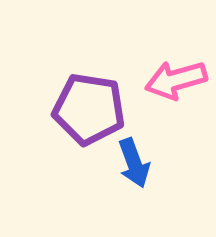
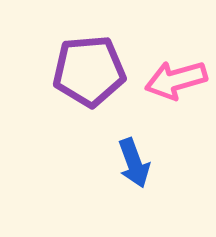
purple pentagon: moved 38 px up; rotated 14 degrees counterclockwise
